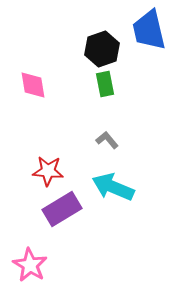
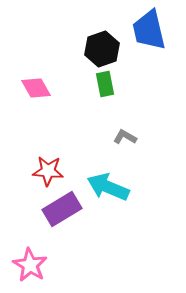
pink diamond: moved 3 px right, 3 px down; rotated 20 degrees counterclockwise
gray L-shape: moved 18 px right, 3 px up; rotated 20 degrees counterclockwise
cyan arrow: moved 5 px left
